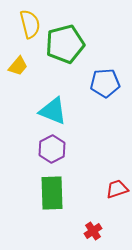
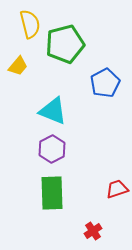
blue pentagon: rotated 24 degrees counterclockwise
